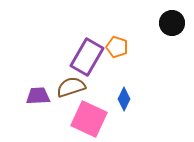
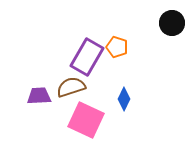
purple trapezoid: moved 1 px right
pink square: moved 3 px left, 1 px down
